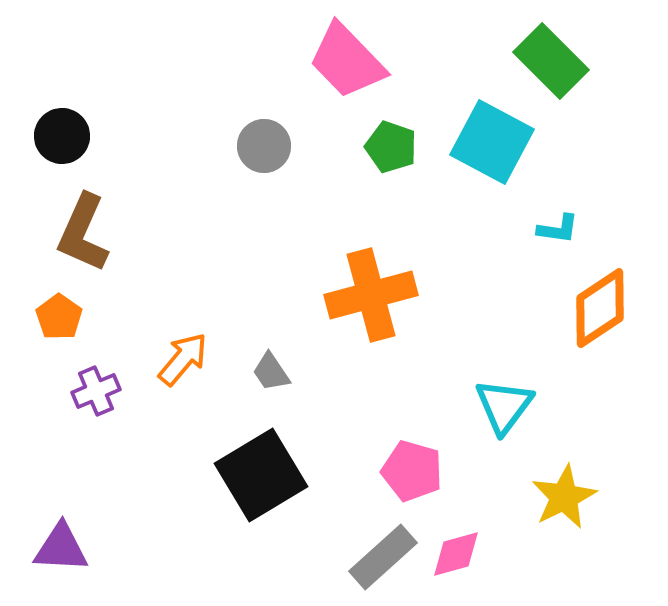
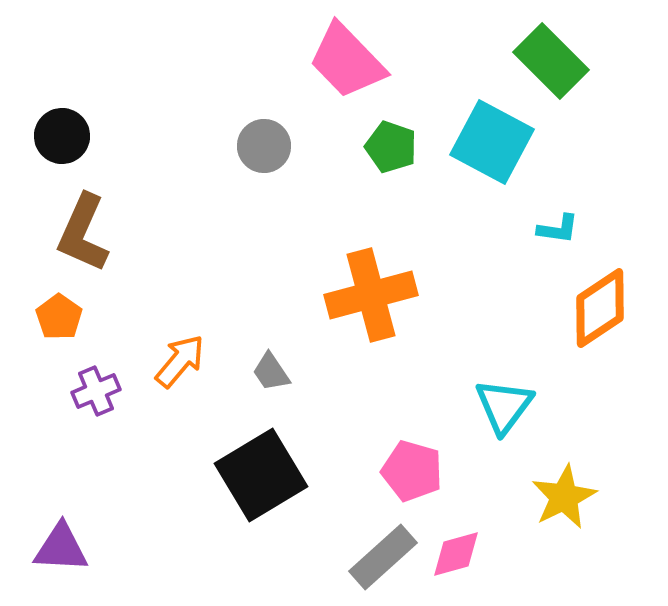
orange arrow: moved 3 px left, 2 px down
